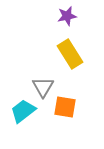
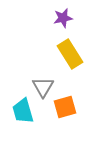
purple star: moved 4 px left, 2 px down
orange square: rotated 25 degrees counterclockwise
cyan trapezoid: rotated 68 degrees counterclockwise
